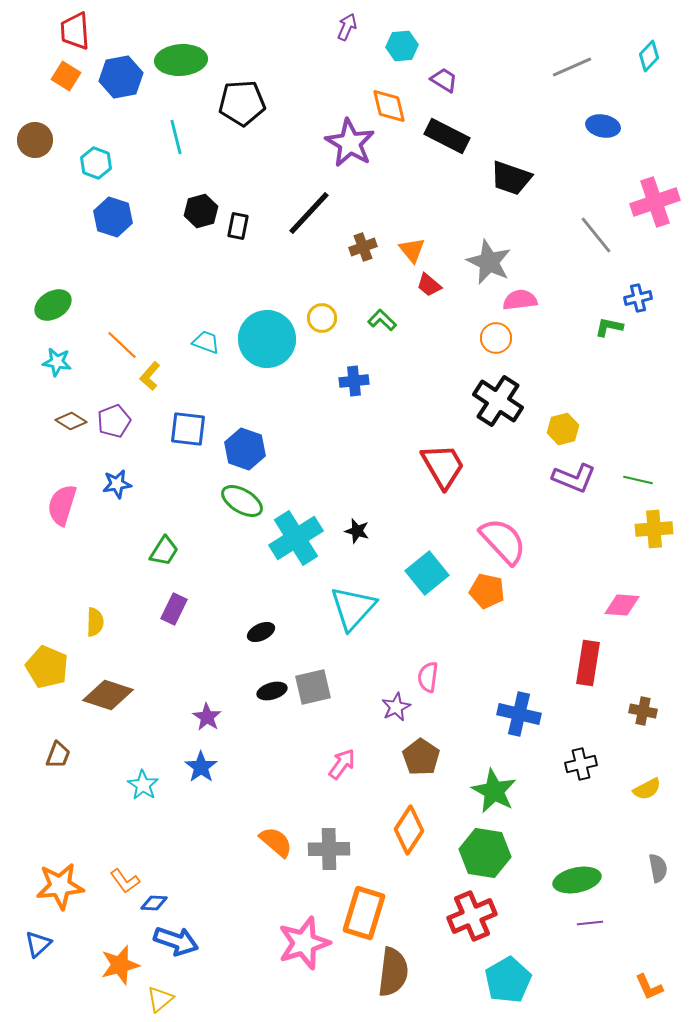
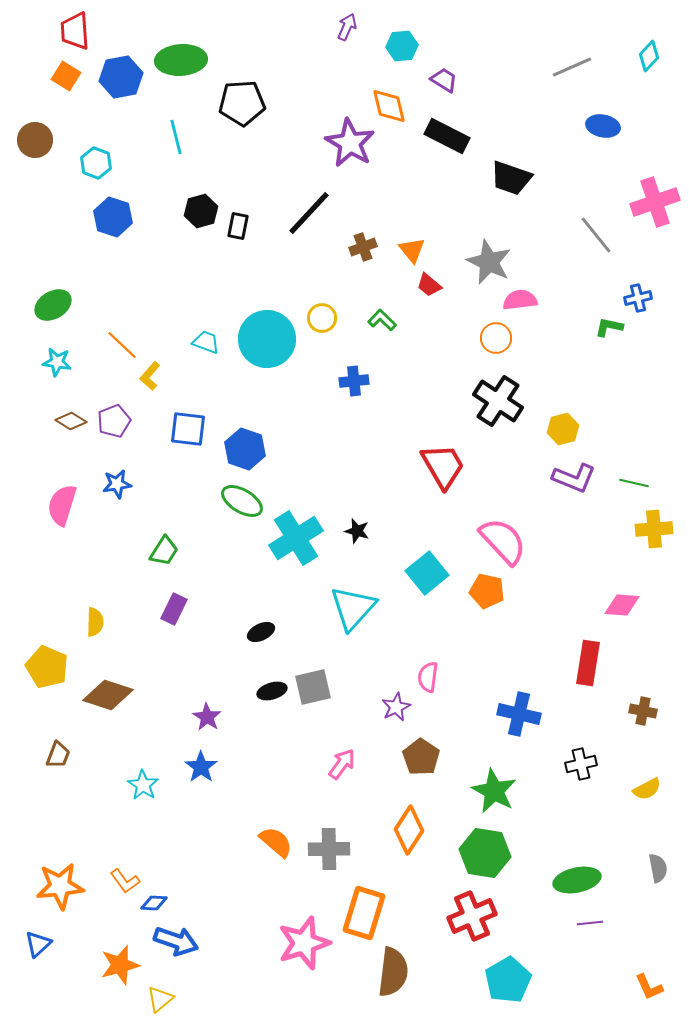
green line at (638, 480): moved 4 px left, 3 px down
